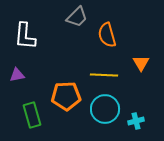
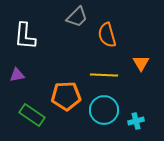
cyan circle: moved 1 px left, 1 px down
green rectangle: rotated 40 degrees counterclockwise
